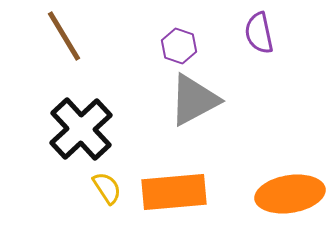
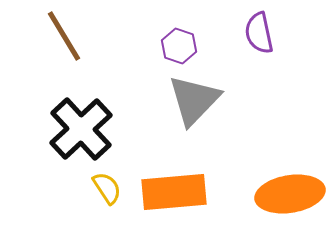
gray triangle: rotated 18 degrees counterclockwise
